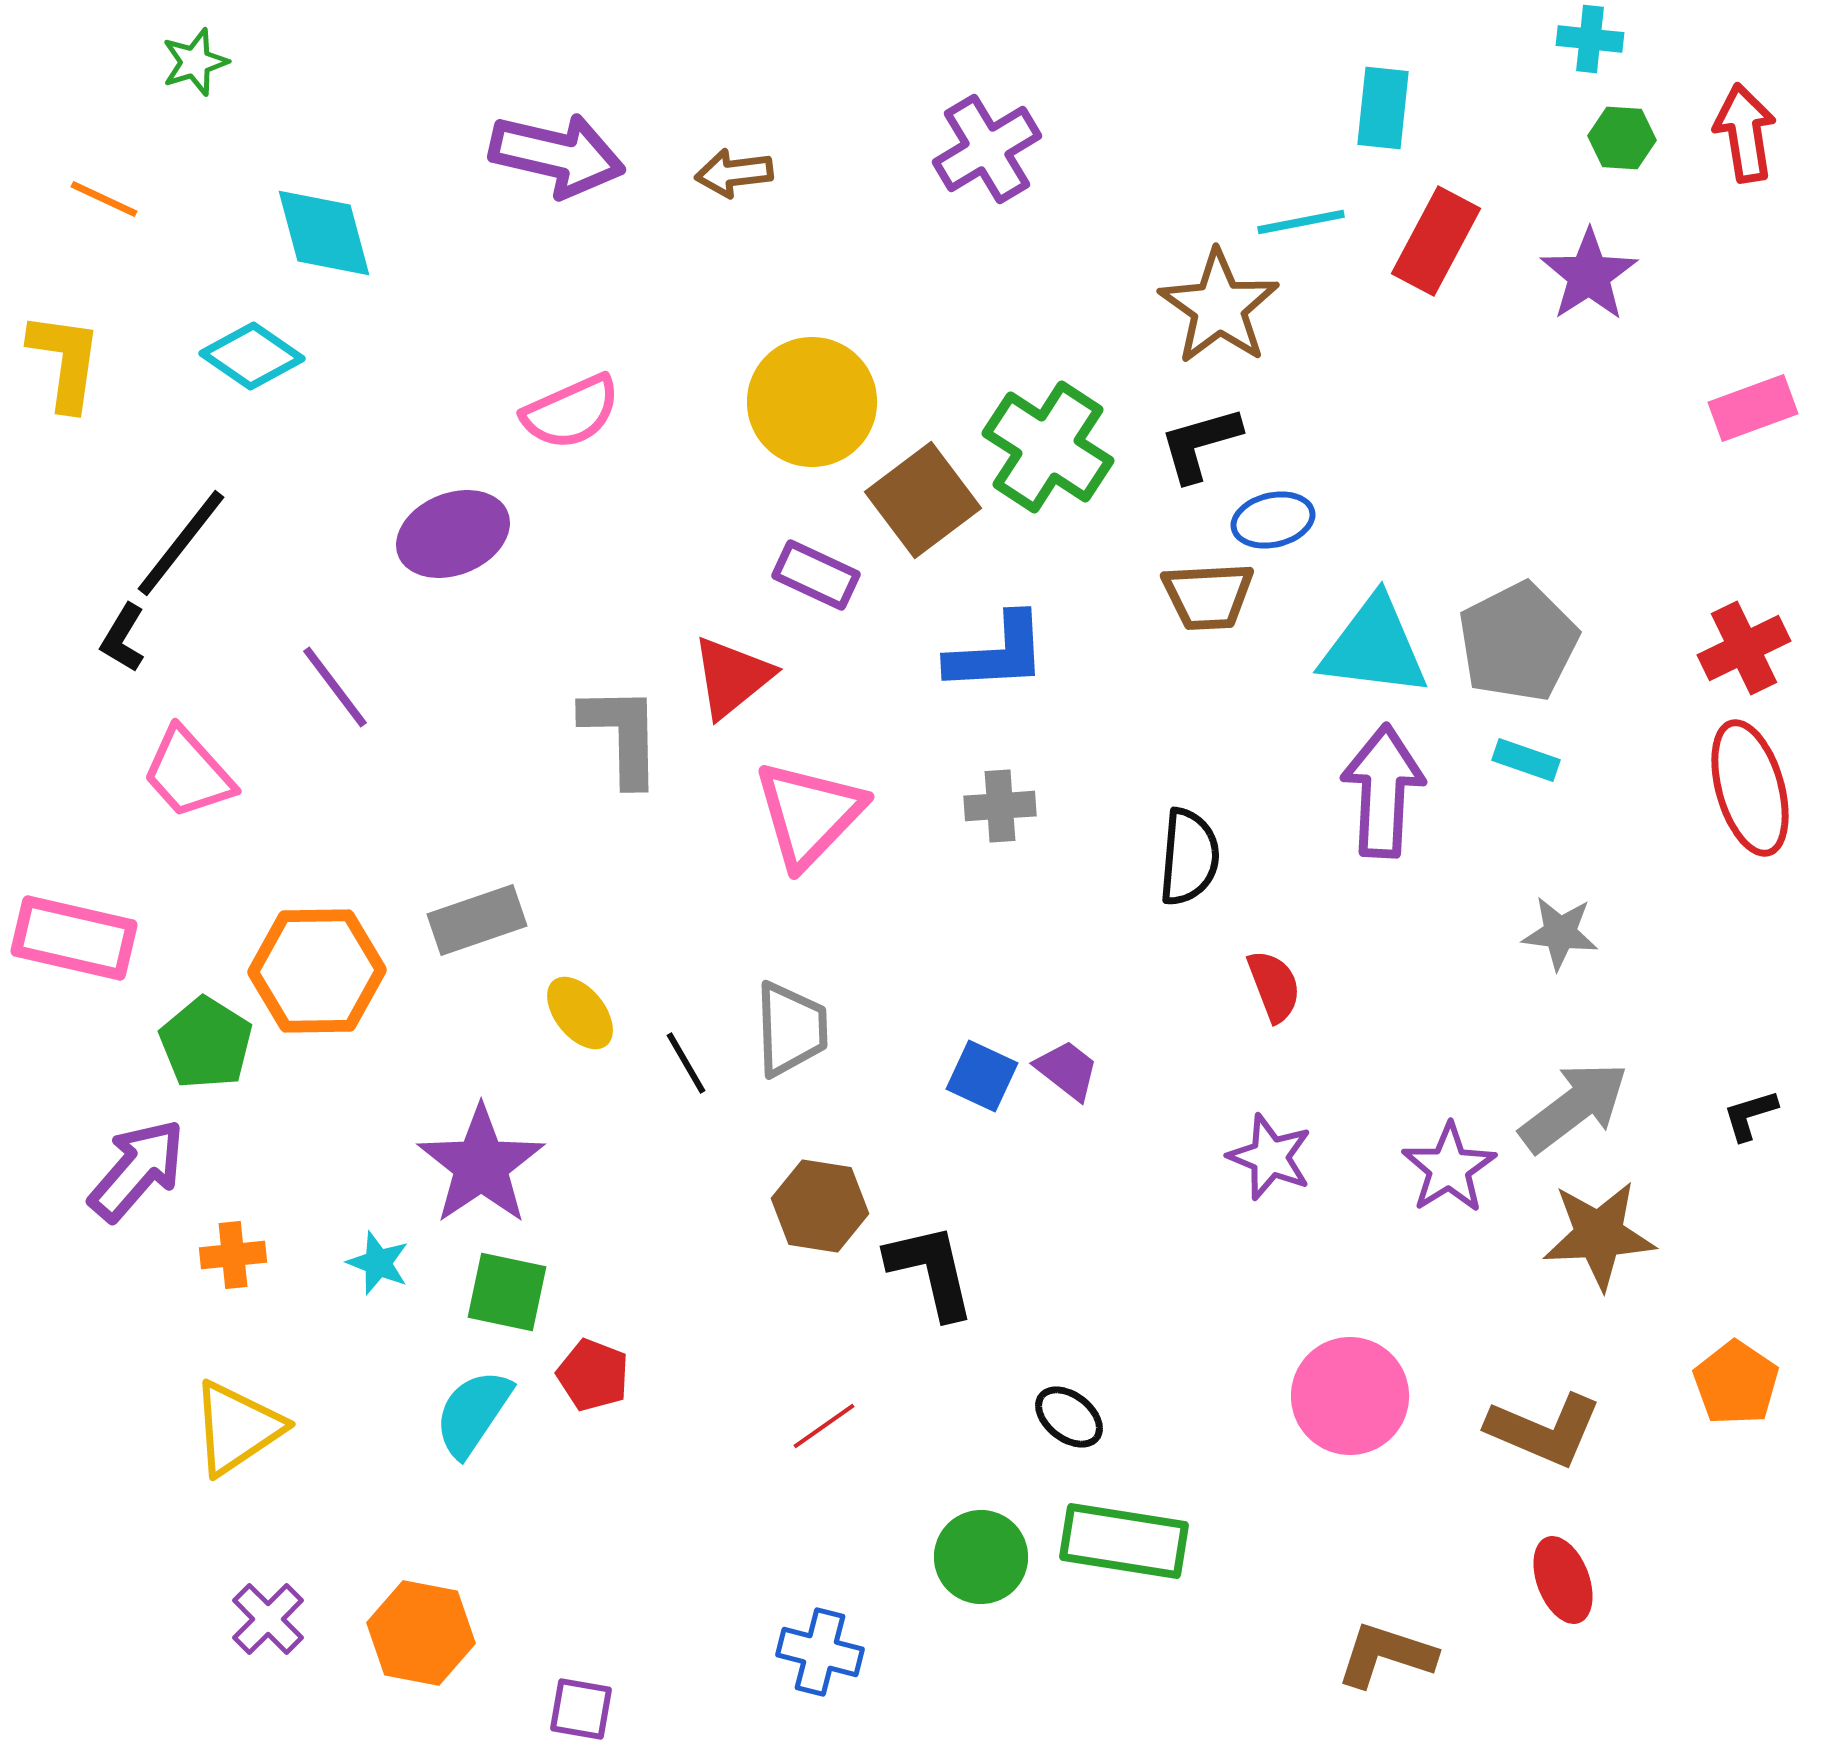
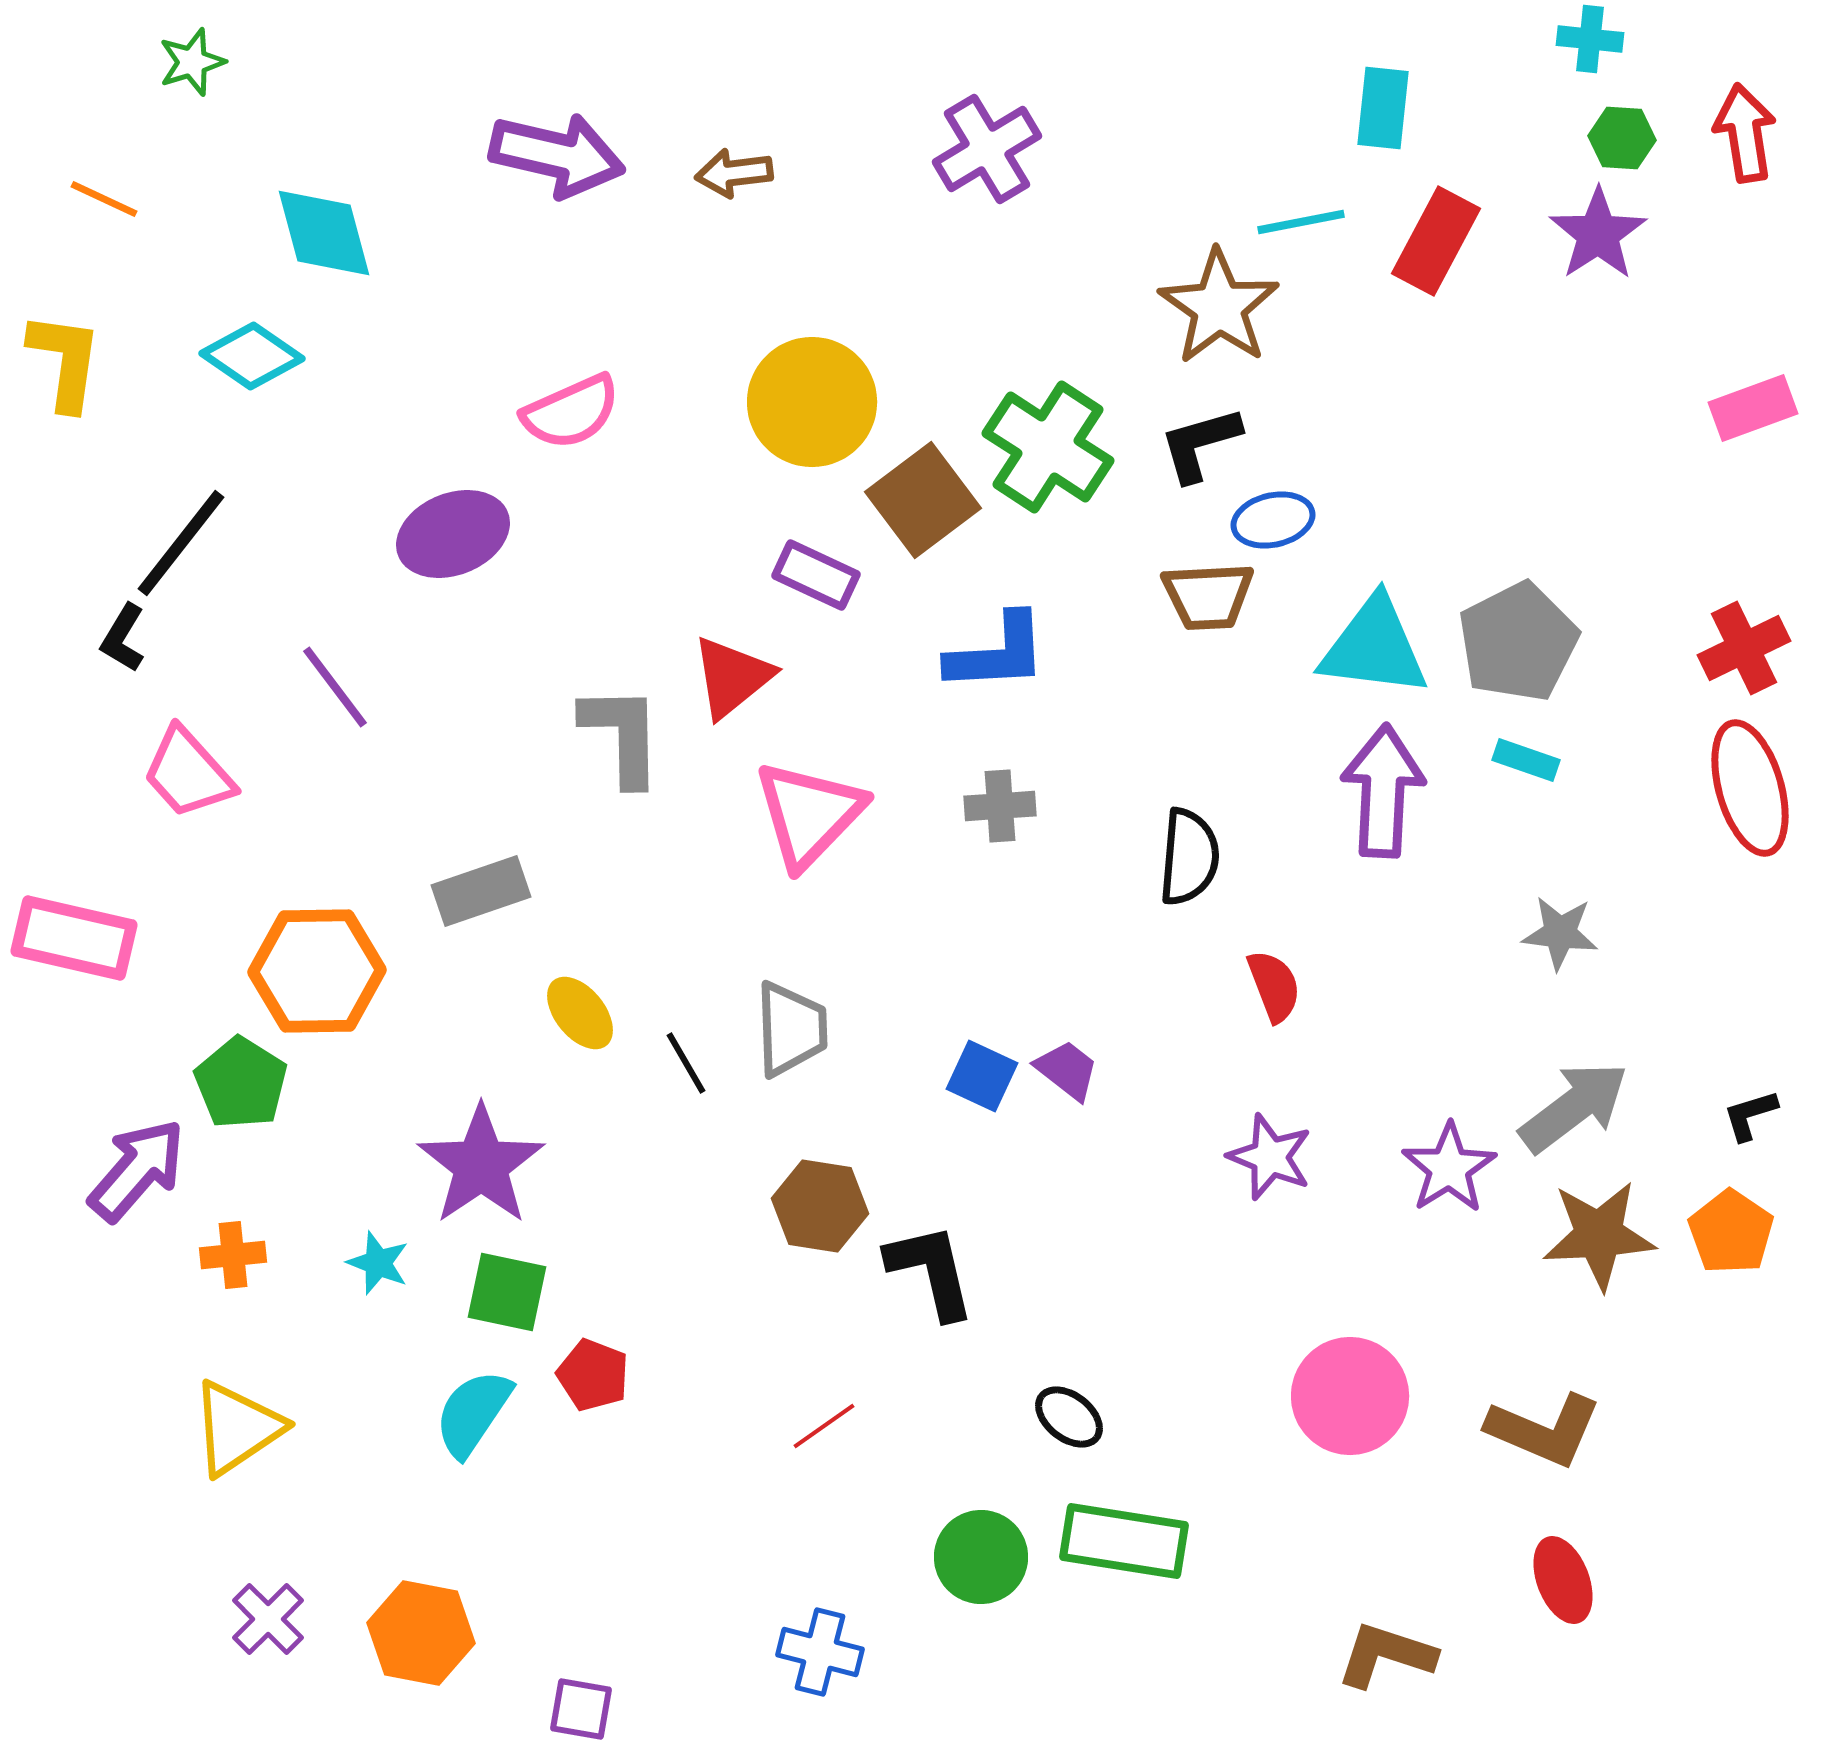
green star at (195, 62): moved 3 px left
purple star at (1589, 275): moved 9 px right, 41 px up
gray rectangle at (477, 920): moved 4 px right, 29 px up
green pentagon at (206, 1043): moved 35 px right, 40 px down
orange pentagon at (1736, 1383): moved 5 px left, 151 px up
